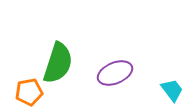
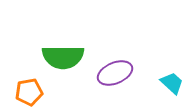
green semicircle: moved 5 px right, 6 px up; rotated 72 degrees clockwise
cyan trapezoid: moved 7 px up; rotated 10 degrees counterclockwise
